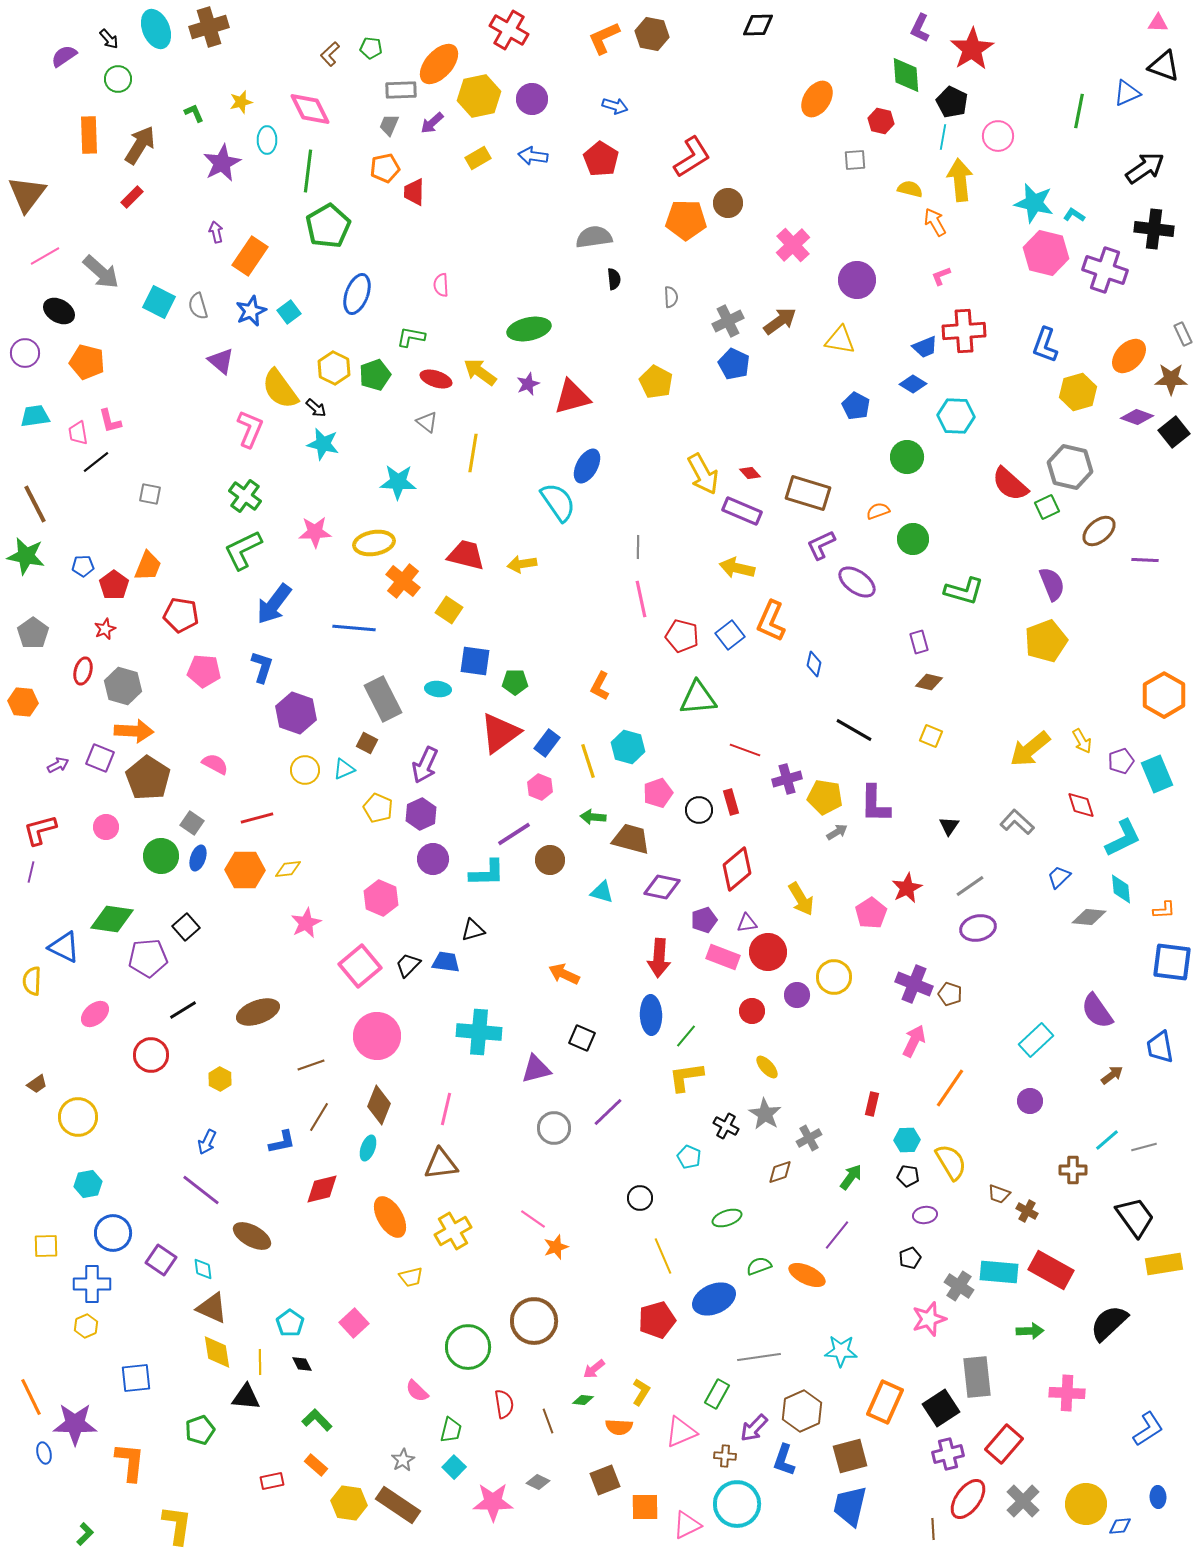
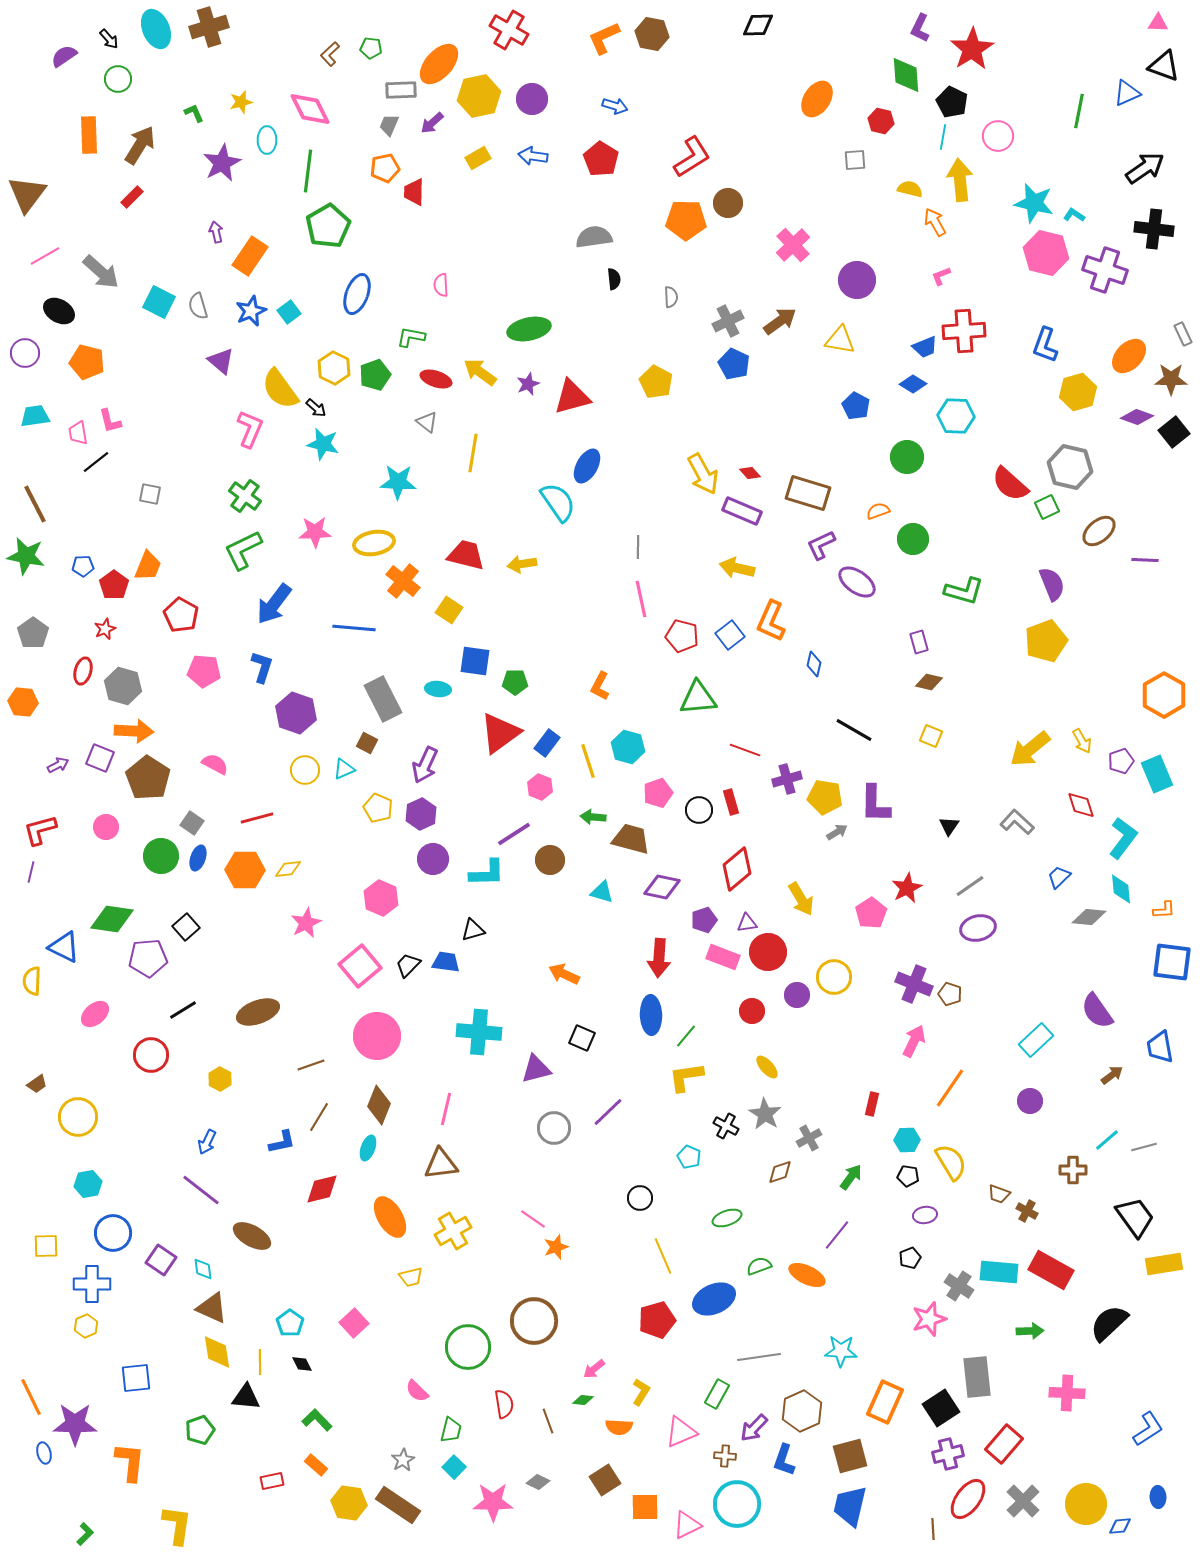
red pentagon at (181, 615): rotated 20 degrees clockwise
cyan L-shape at (1123, 838): rotated 27 degrees counterclockwise
brown square at (605, 1480): rotated 12 degrees counterclockwise
